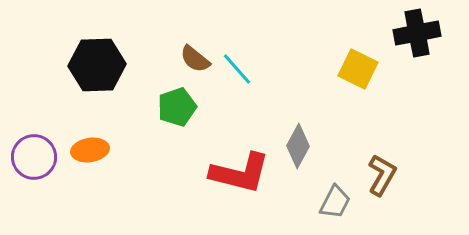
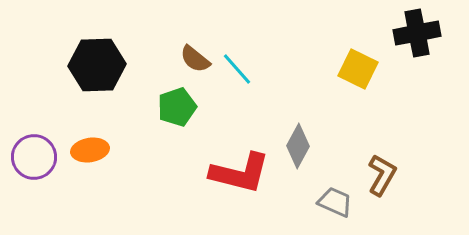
gray trapezoid: rotated 93 degrees counterclockwise
